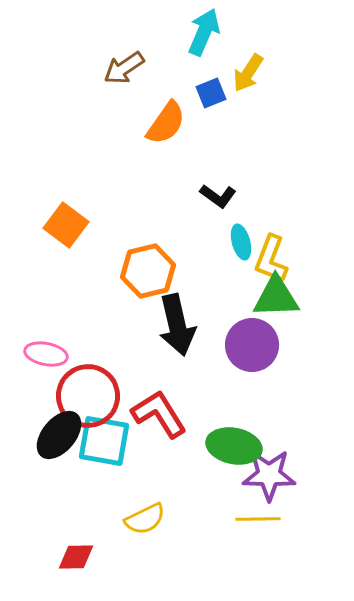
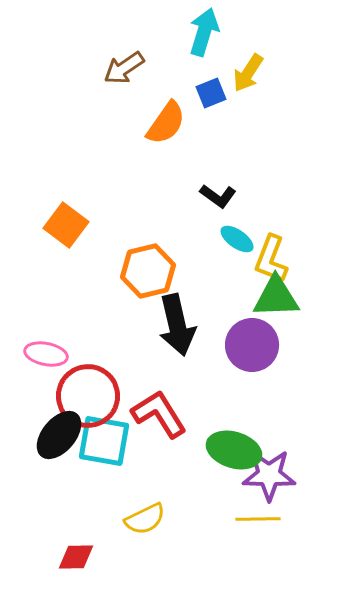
cyan arrow: rotated 6 degrees counterclockwise
cyan ellipse: moved 4 px left, 3 px up; rotated 40 degrees counterclockwise
green ellipse: moved 4 px down; rotated 6 degrees clockwise
